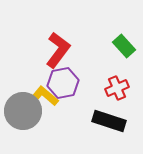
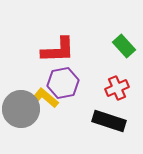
red L-shape: rotated 51 degrees clockwise
yellow L-shape: moved 2 px down
gray circle: moved 2 px left, 2 px up
